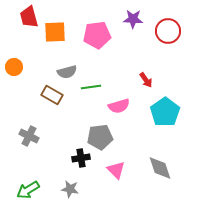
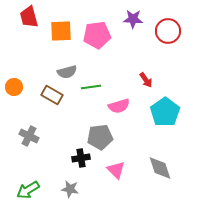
orange square: moved 6 px right, 1 px up
orange circle: moved 20 px down
